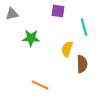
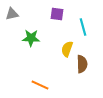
purple square: moved 1 px left, 3 px down
cyan line: moved 1 px left
